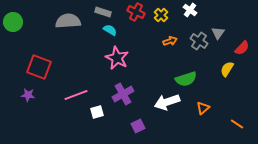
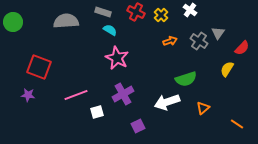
gray semicircle: moved 2 px left
